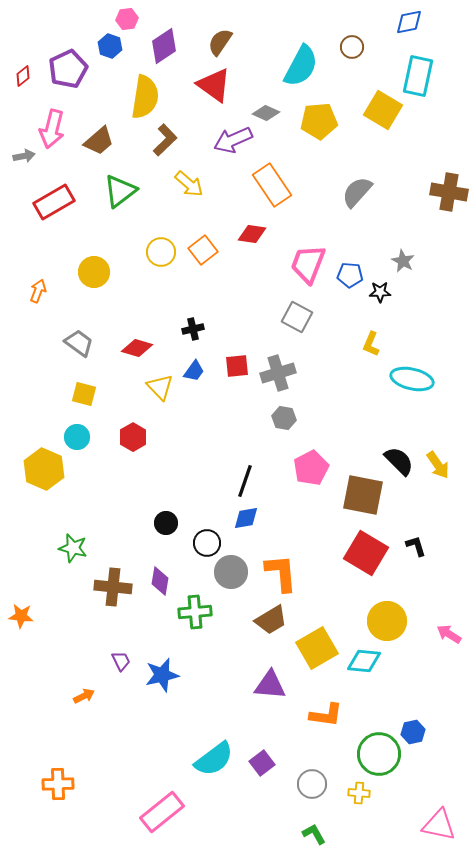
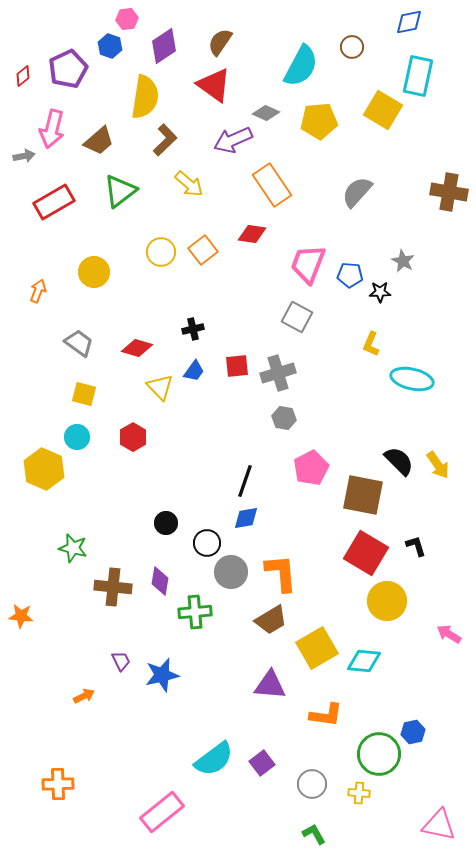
yellow circle at (387, 621): moved 20 px up
